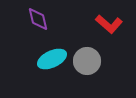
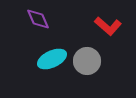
purple diamond: rotated 10 degrees counterclockwise
red L-shape: moved 1 px left, 2 px down
